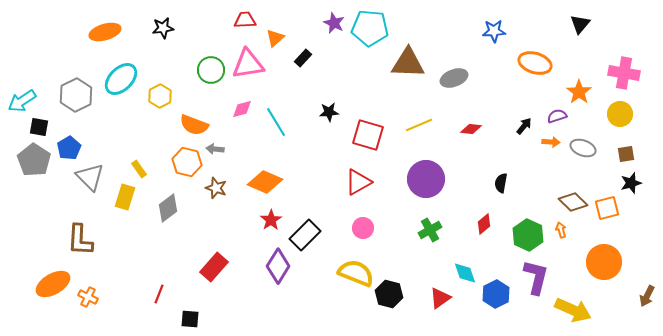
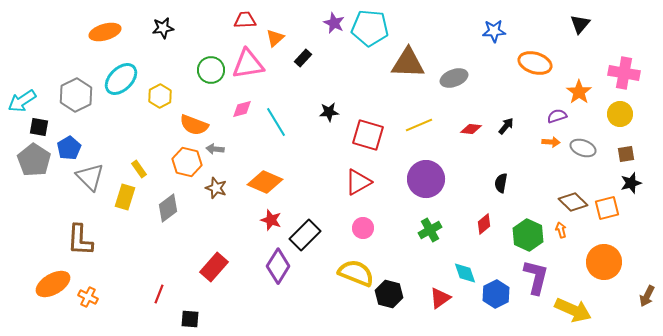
black arrow at (524, 126): moved 18 px left
red star at (271, 220): rotated 20 degrees counterclockwise
